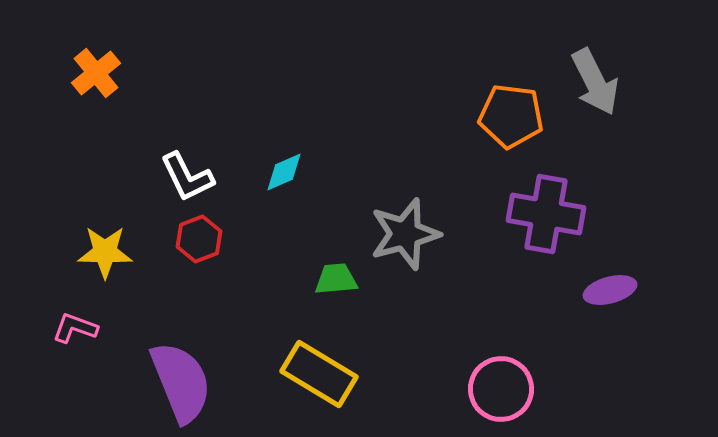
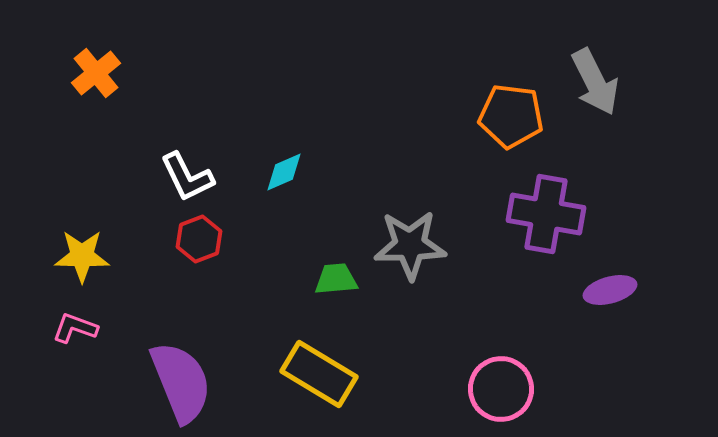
gray star: moved 5 px right, 11 px down; rotated 14 degrees clockwise
yellow star: moved 23 px left, 4 px down
